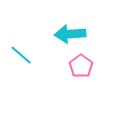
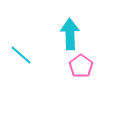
cyan arrow: rotated 92 degrees clockwise
